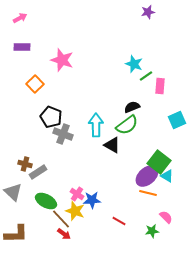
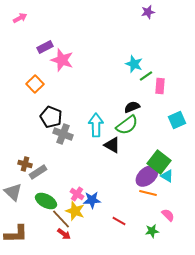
purple rectangle: moved 23 px right; rotated 28 degrees counterclockwise
pink semicircle: moved 2 px right, 2 px up
